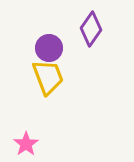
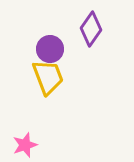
purple circle: moved 1 px right, 1 px down
pink star: moved 1 px left, 1 px down; rotated 15 degrees clockwise
